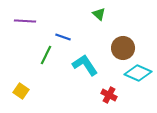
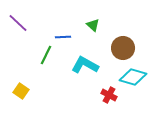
green triangle: moved 6 px left, 11 px down
purple line: moved 7 px left, 2 px down; rotated 40 degrees clockwise
blue line: rotated 21 degrees counterclockwise
cyan L-shape: rotated 28 degrees counterclockwise
cyan diamond: moved 5 px left, 4 px down; rotated 8 degrees counterclockwise
